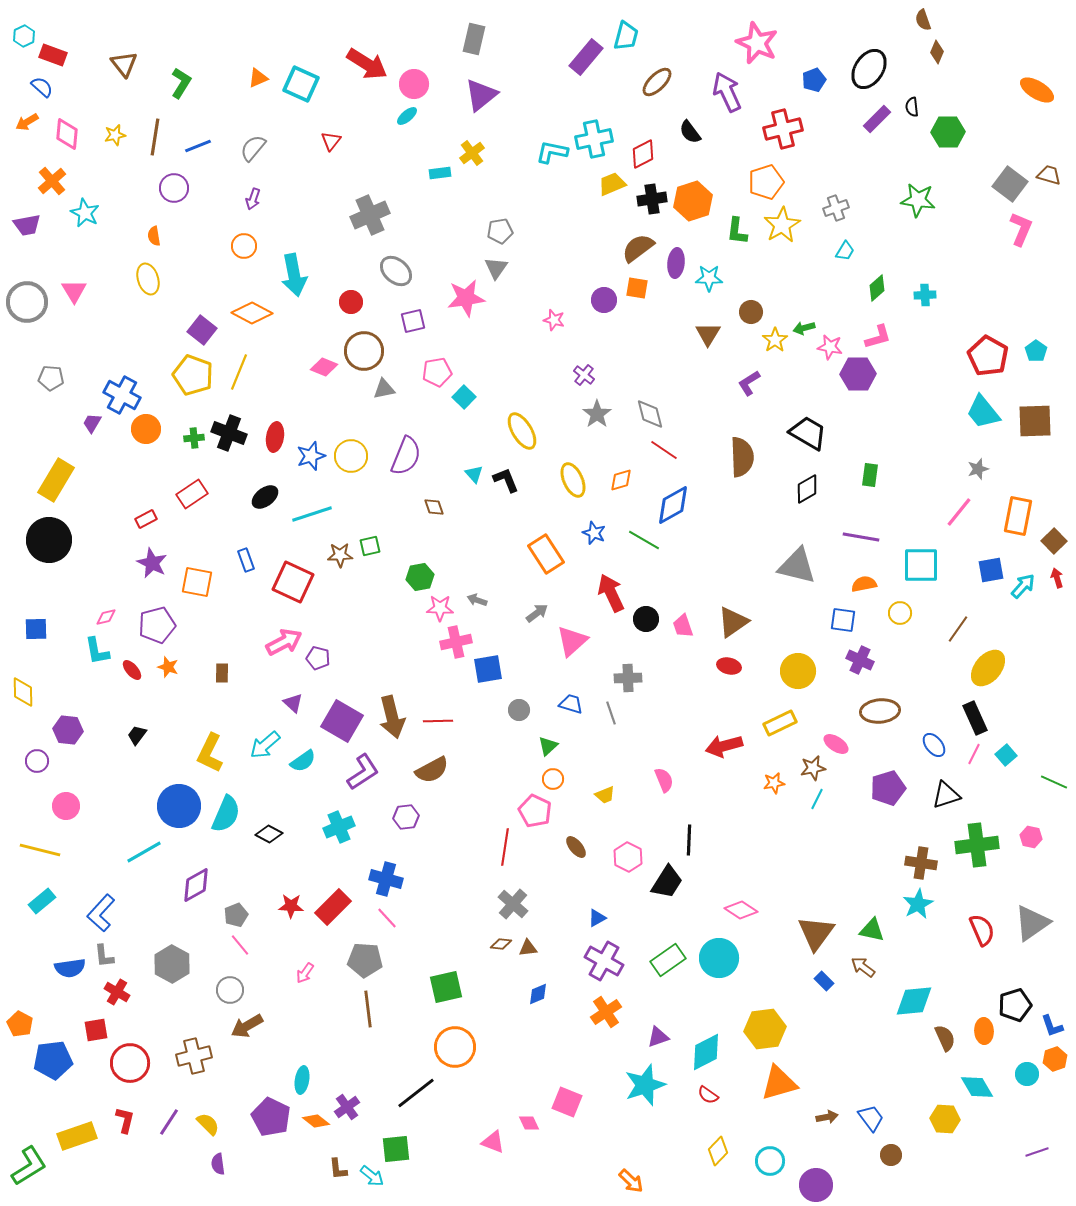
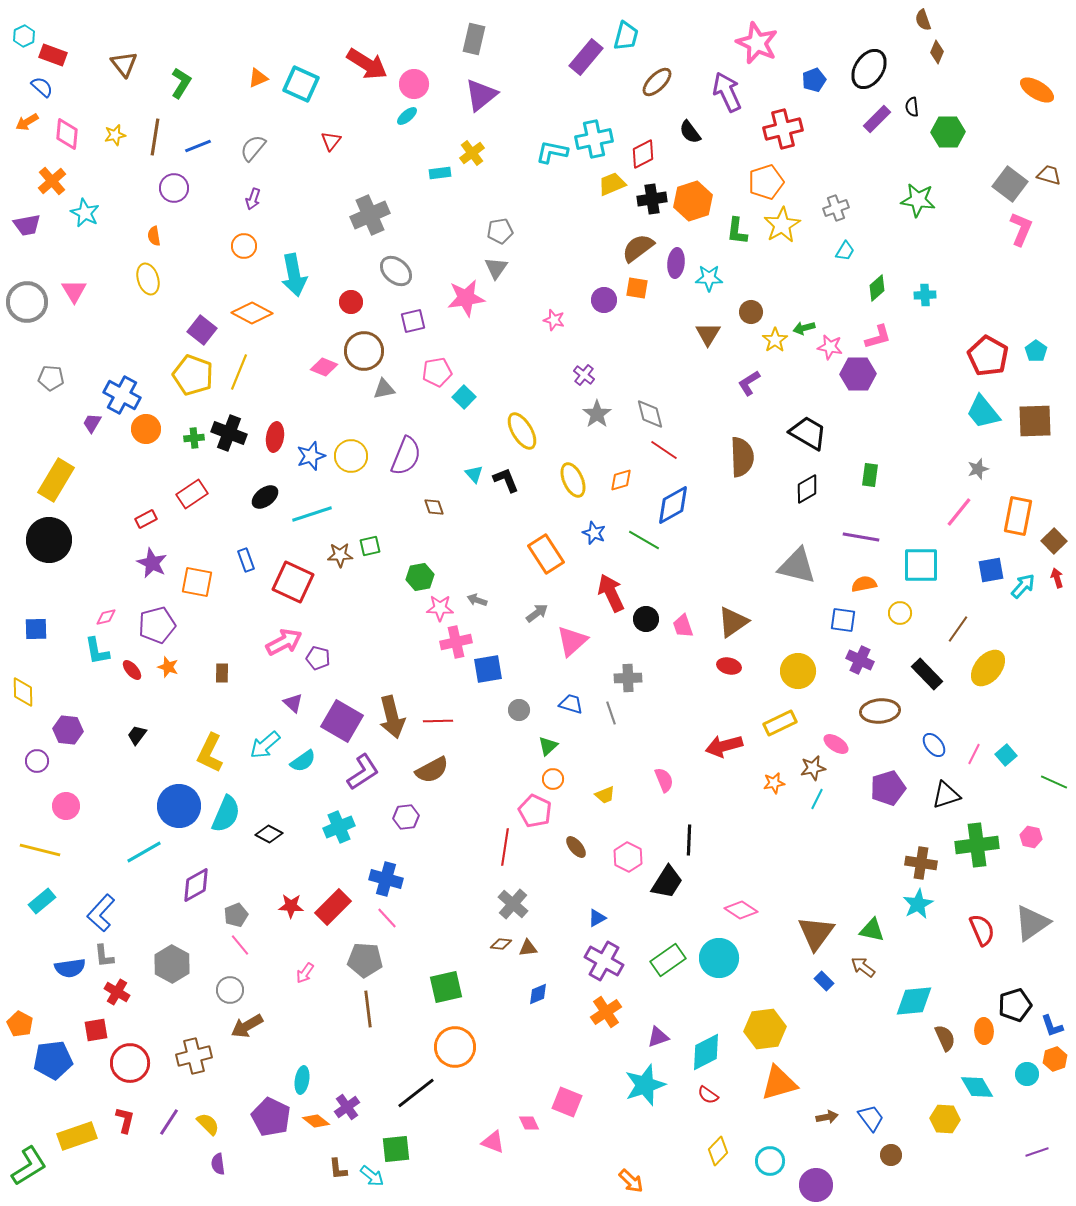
black rectangle at (975, 718): moved 48 px left, 44 px up; rotated 20 degrees counterclockwise
